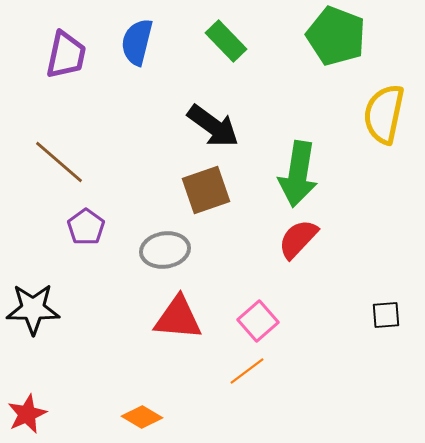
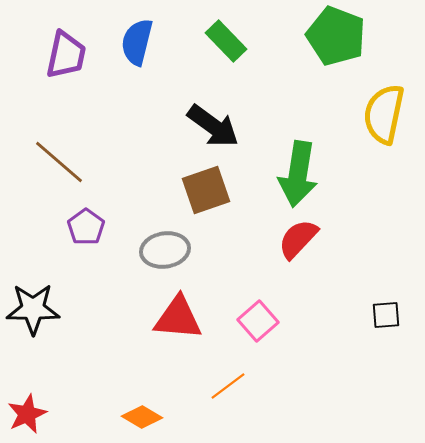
orange line: moved 19 px left, 15 px down
